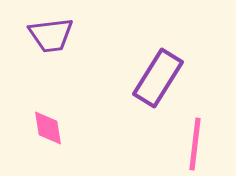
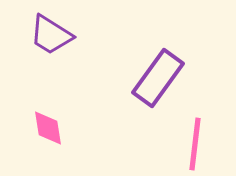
purple trapezoid: rotated 39 degrees clockwise
purple rectangle: rotated 4 degrees clockwise
